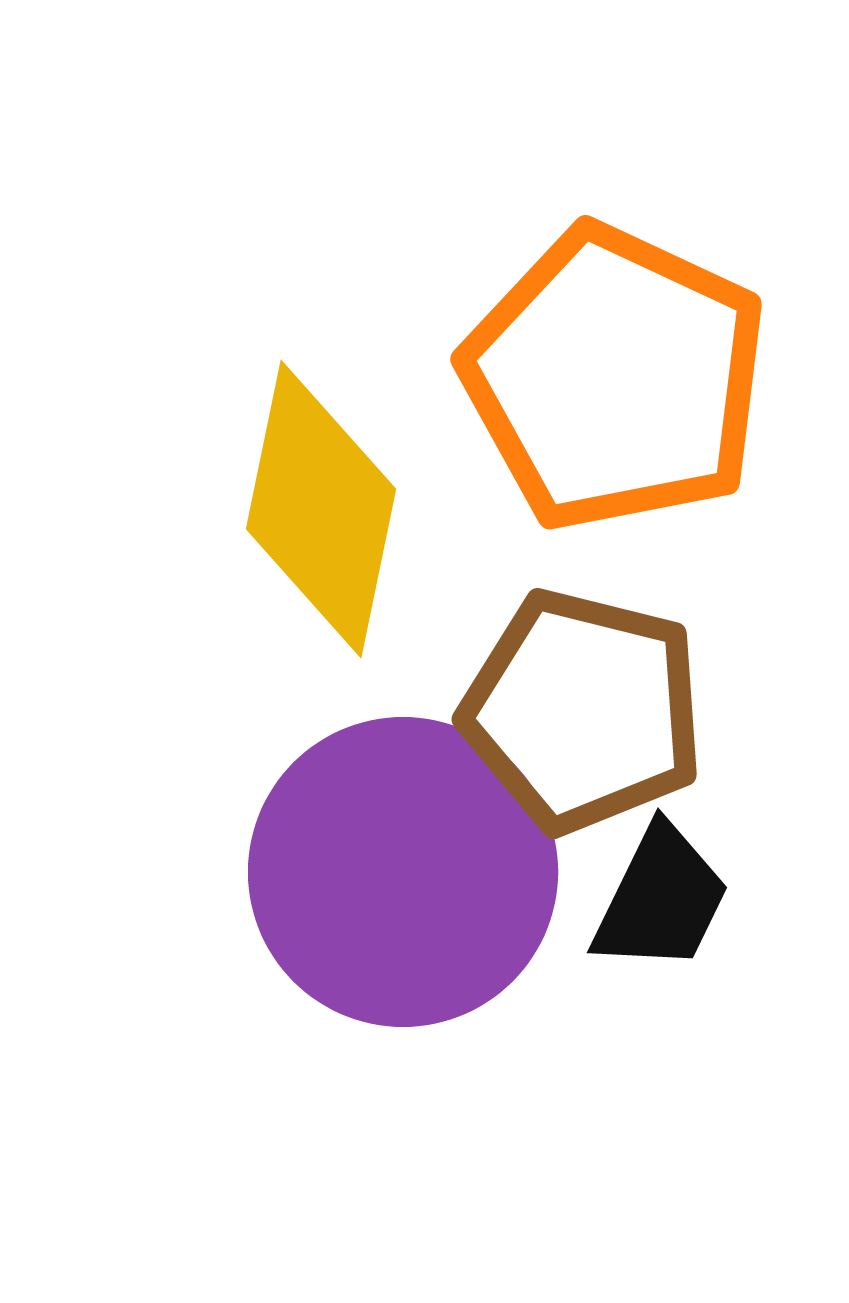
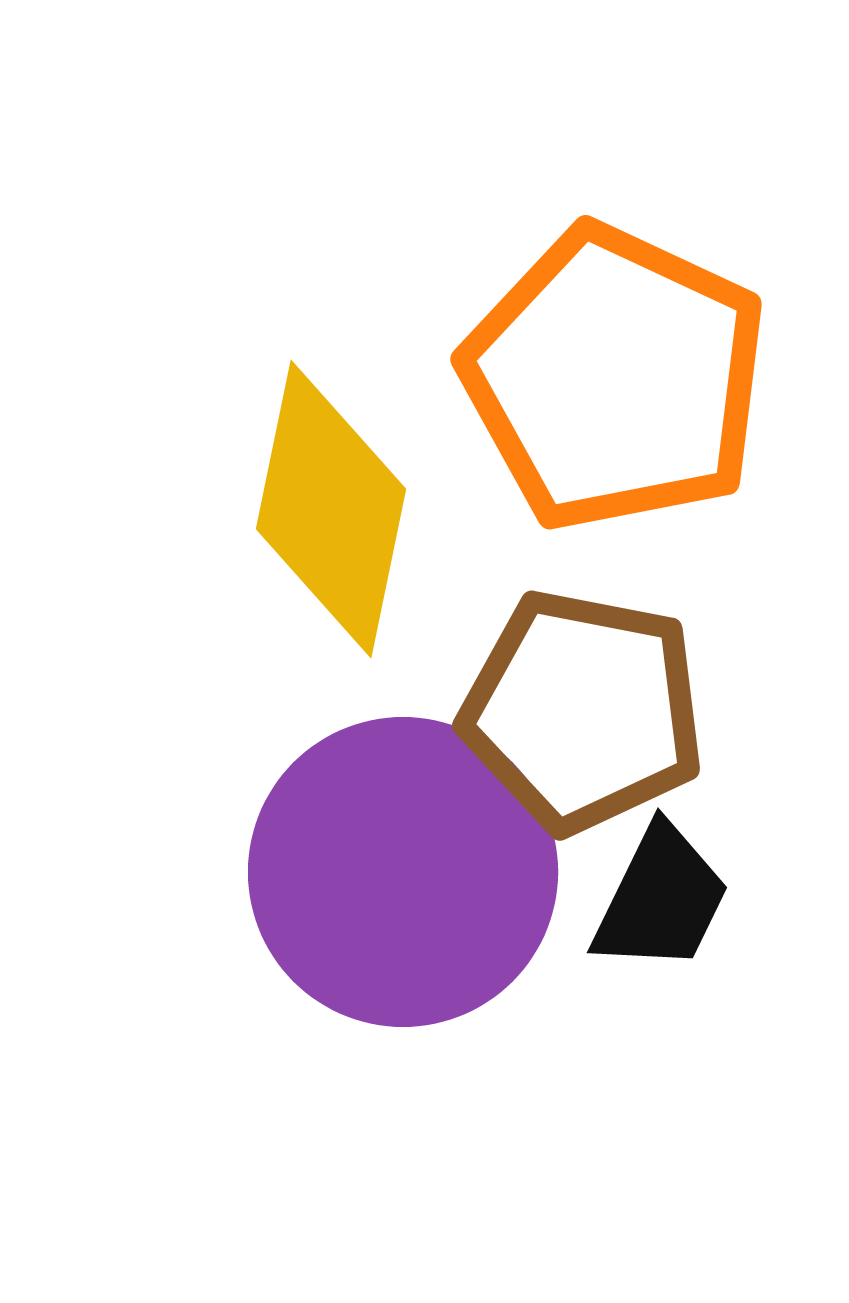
yellow diamond: moved 10 px right
brown pentagon: rotated 3 degrees counterclockwise
